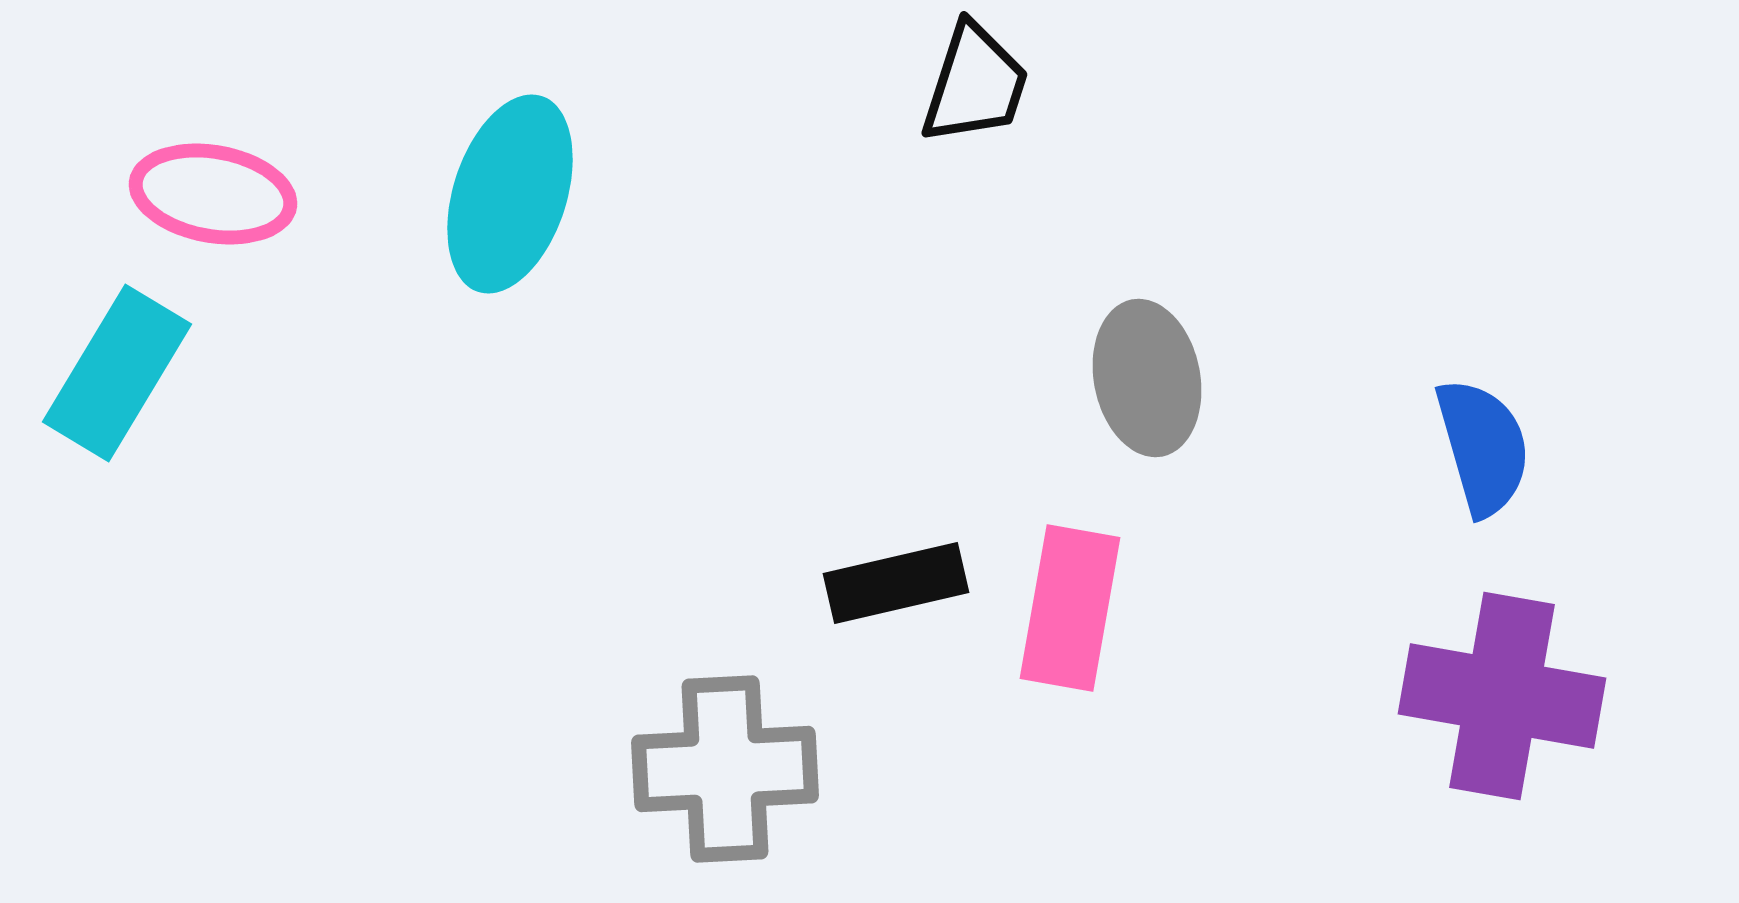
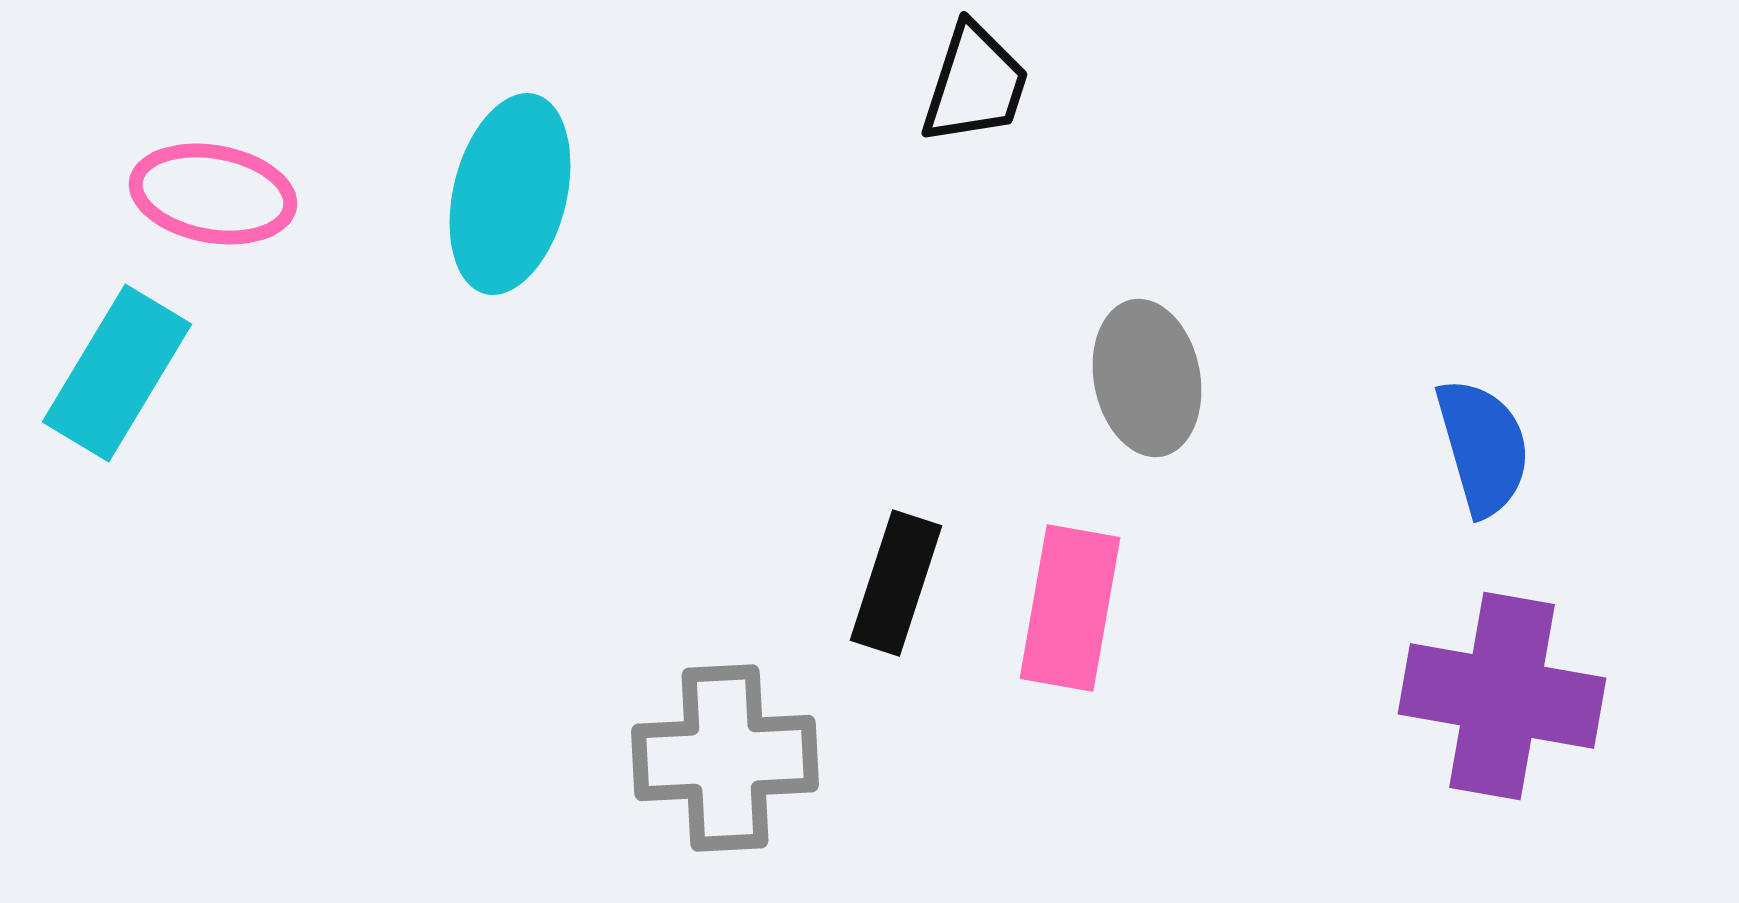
cyan ellipse: rotated 4 degrees counterclockwise
black rectangle: rotated 59 degrees counterclockwise
gray cross: moved 11 px up
